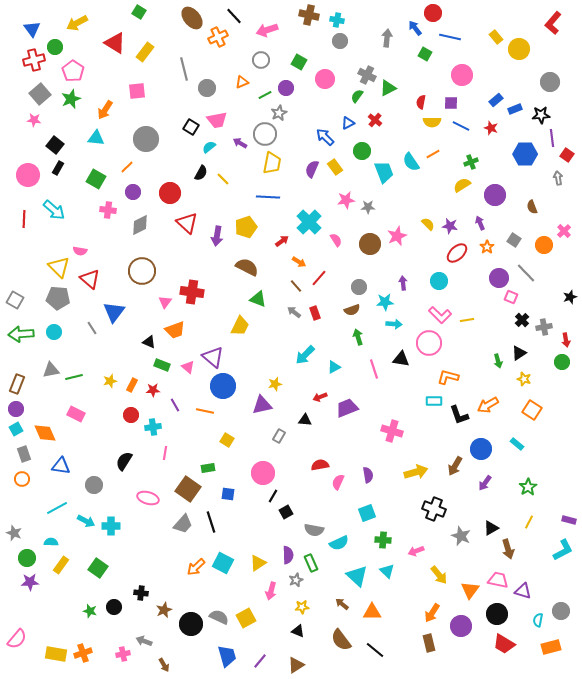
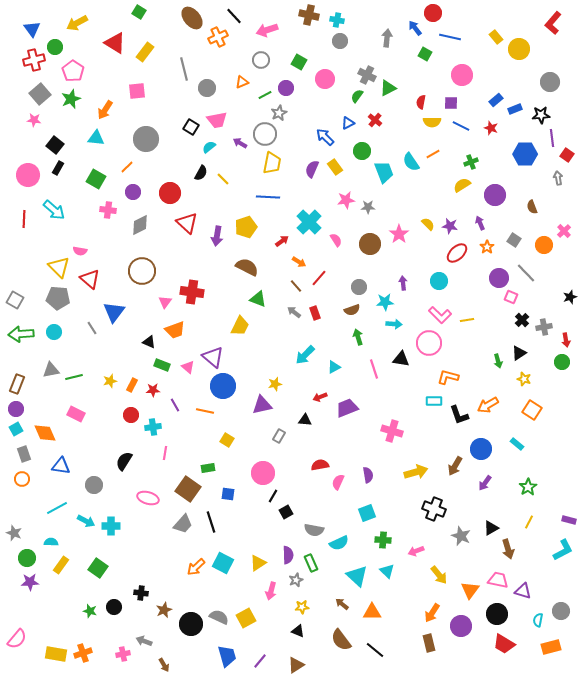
pink star at (397, 236): moved 2 px right, 2 px up; rotated 12 degrees counterclockwise
